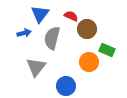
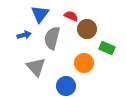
blue arrow: moved 2 px down
green rectangle: moved 2 px up
orange circle: moved 5 px left, 1 px down
gray triangle: rotated 20 degrees counterclockwise
